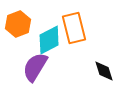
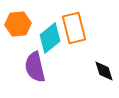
orange hexagon: rotated 15 degrees clockwise
cyan diamond: moved 1 px right, 2 px up; rotated 12 degrees counterclockwise
purple semicircle: rotated 44 degrees counterclockwise
